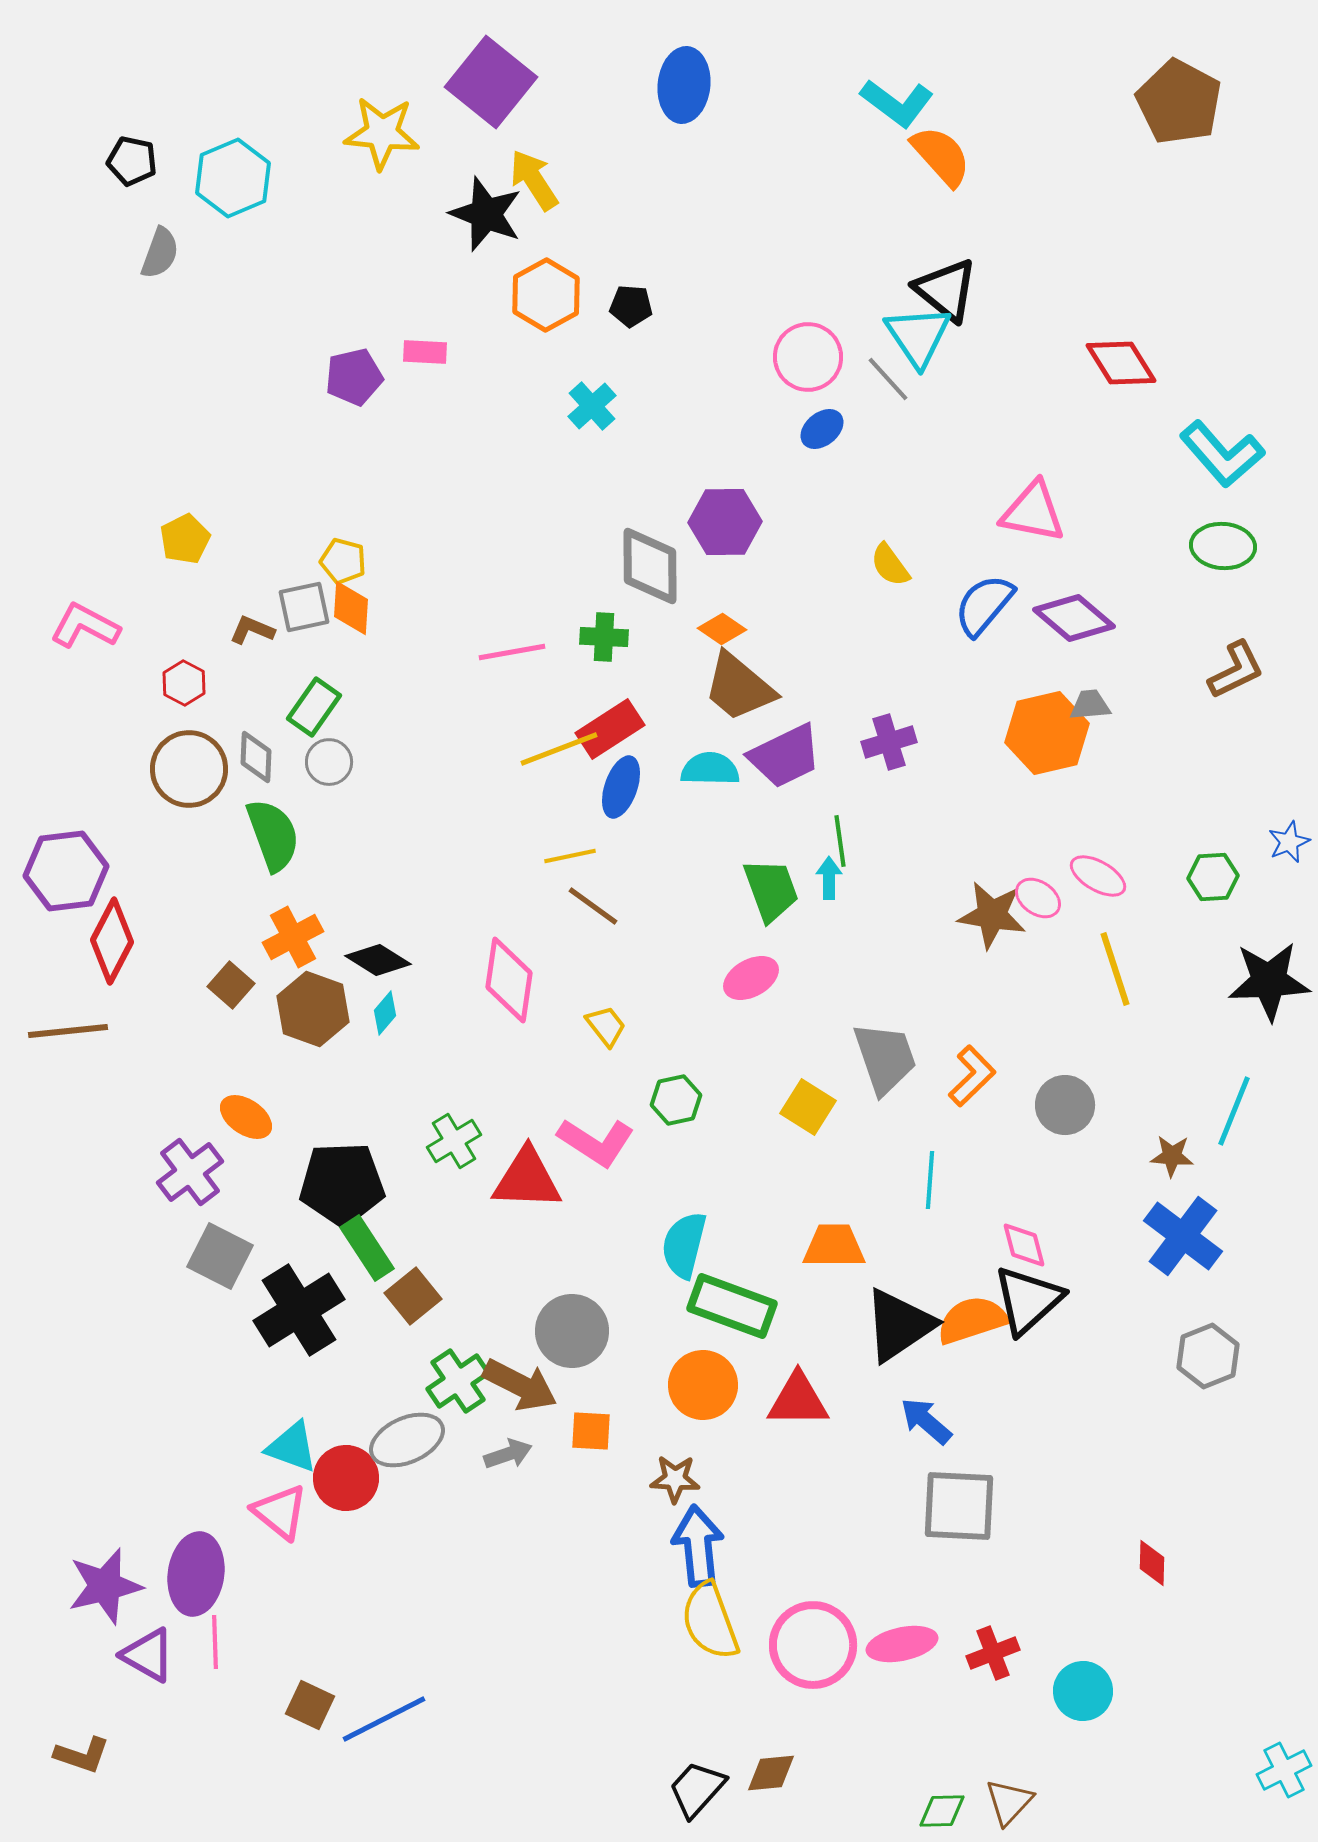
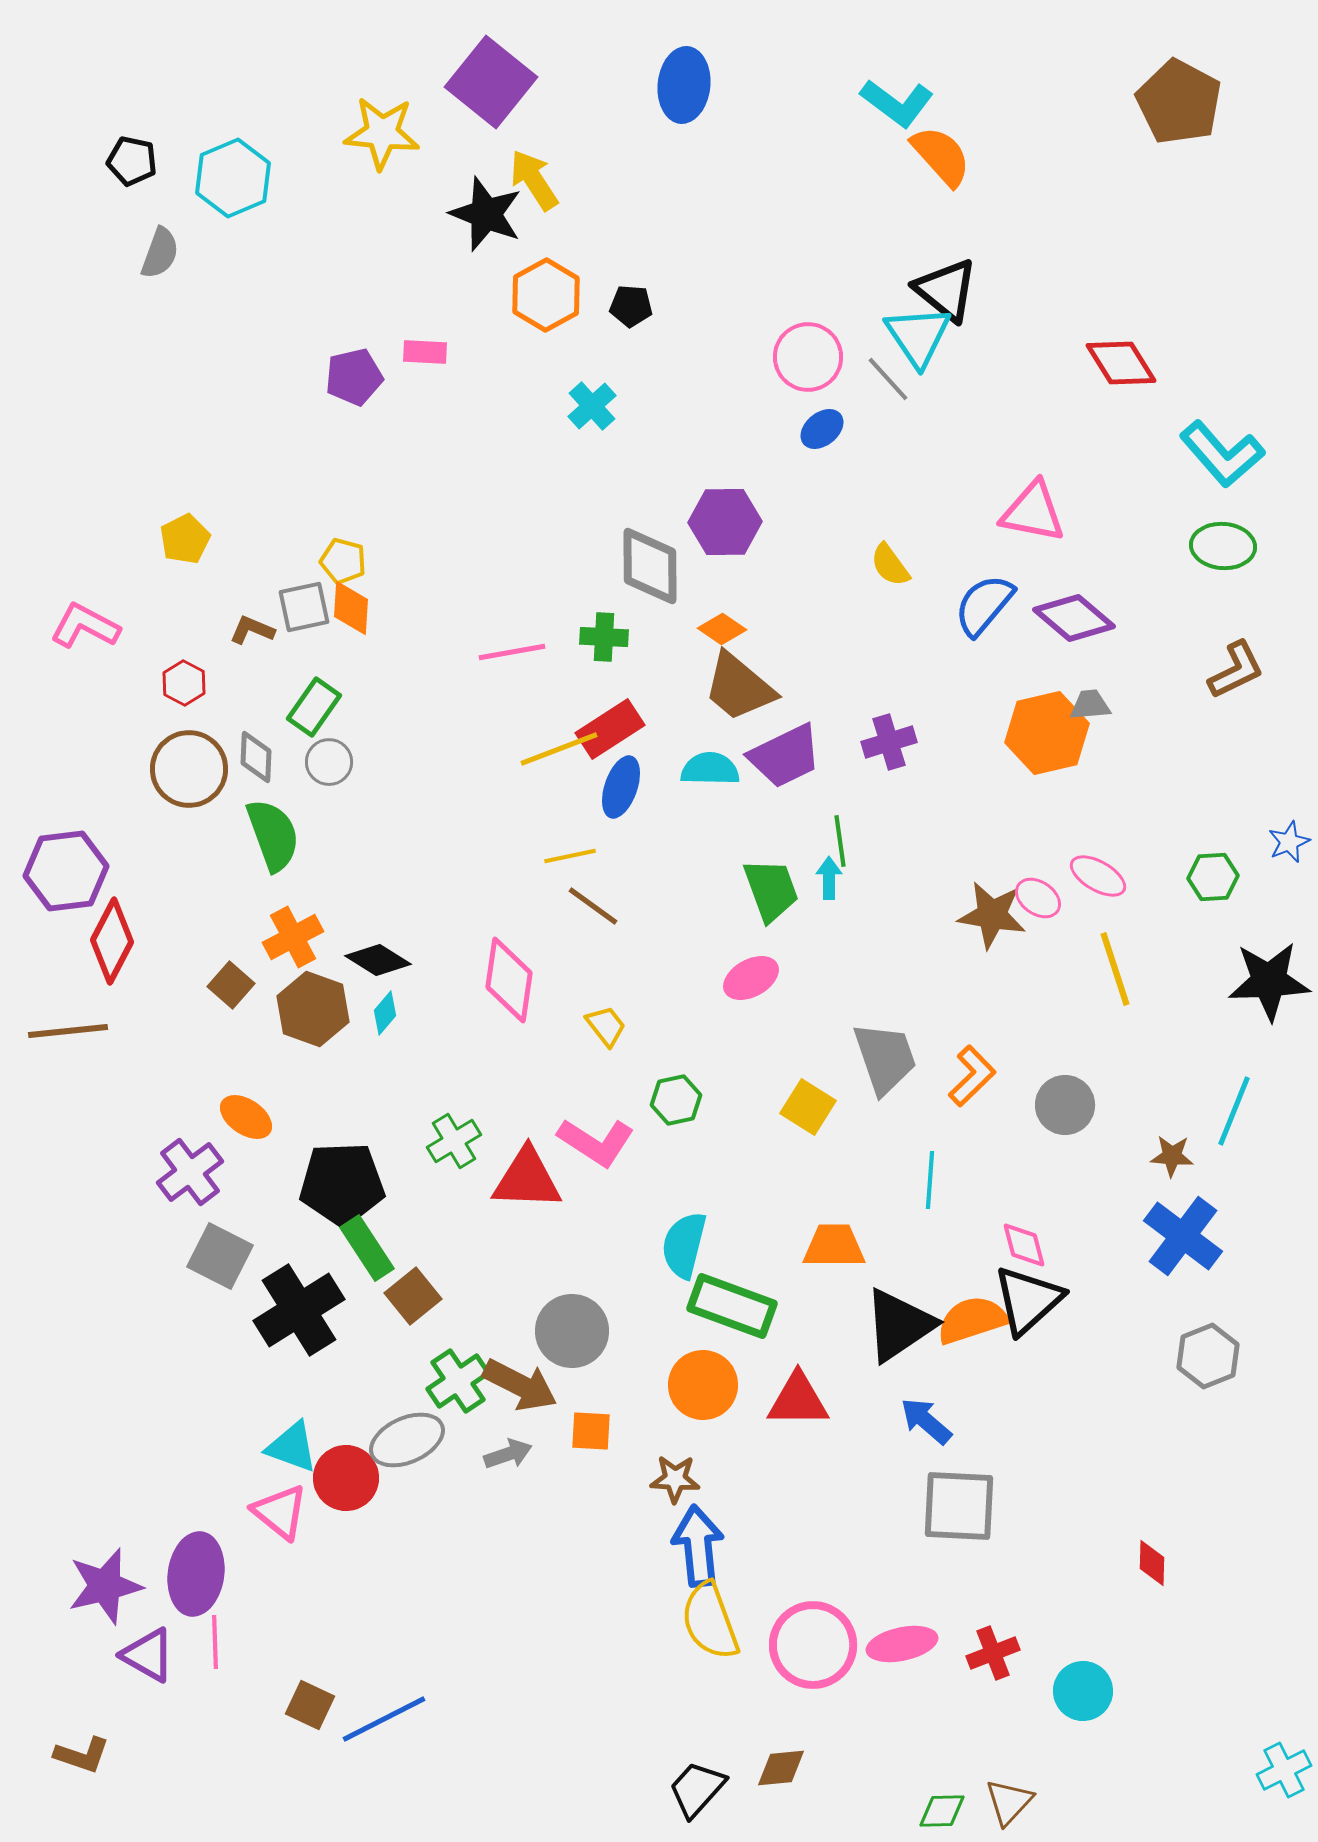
brown diamond at (771, 1773): moved 10 px right, 5 px up
